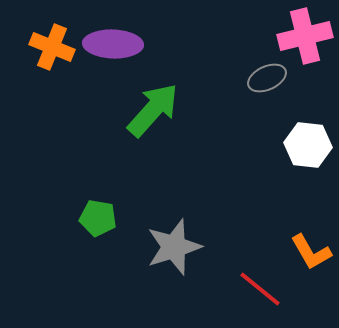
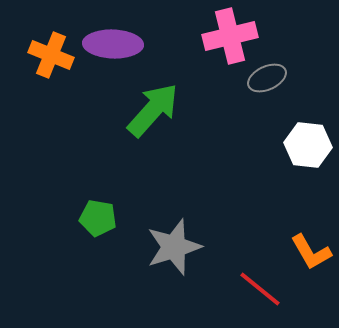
pink cross: moved 75 px left
orange cross: moved 1 px left, 8 px down
